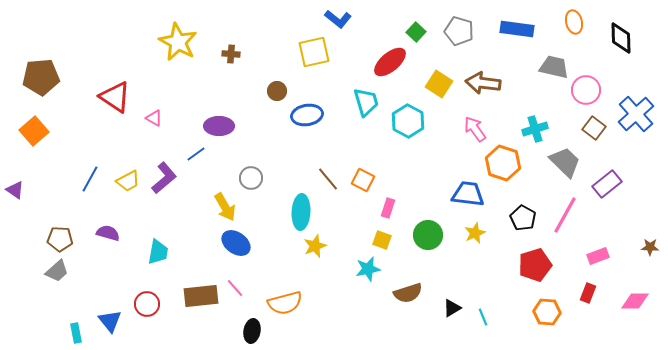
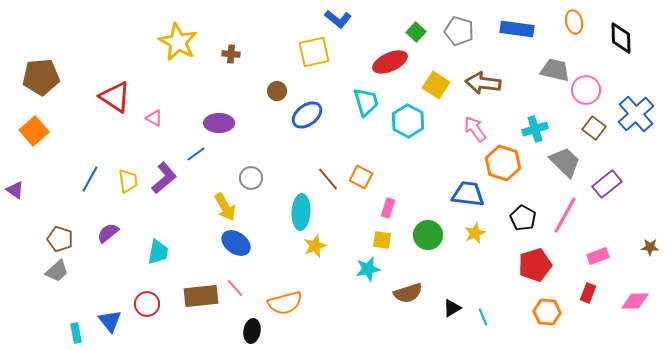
red ellipse at (390, 62): rotated 16 degrees clockwise
gray trapezoid at (554, 67): moved 1 px right, 3 px down
yellow square at (439, 84): moved 3 px left, 1 px down
blue ellipse at (307, 115): rotated 28 degrees counterclockwise
purple ellipse at (219, 126): moved 3 px up
orange square at (363, 180): moved 2 px left, 3 px up
yellow trapezoid at (128, 181): rotated 70 degrees counterclockwise
purple semicircle at (108, 233): rotated 55 degrees counterclockwise
brown pentagon at (60, 239): rotated 15 degrees clockwise
yellow square at (382, 240): rotated 12 degrees counterclockwise
